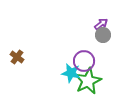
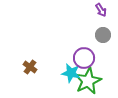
purple arrow: moved 14 px up; rotated 96 degrees clockwise
brown cross: moved 13 px right, 10 px down
purple circle: moved 3 px up
